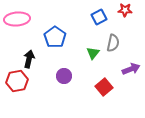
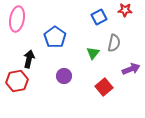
pink ellipse: rotated 75 degrees counterclockwise
gray semicircle: moved 1 px right
